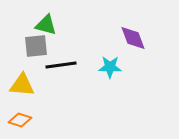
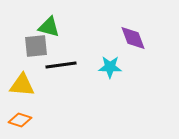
green triangle: moved 3 px right, 2 px down
